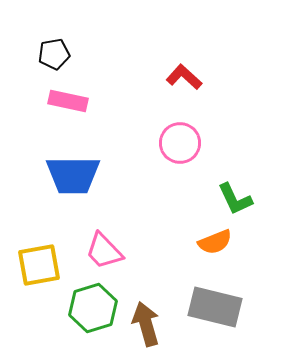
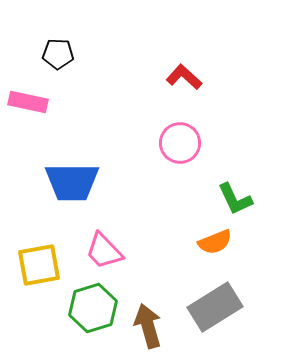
black pentagon: moved 4 px right; rotated 12 degrees clockwise
pink rectangle: moved 40 px left, 1 px down
blue trapezoid: moved 1 px left, 7 px down
gray rectangle: rotated 46 degrees counterclockwise
brown arrow: moved 2 px right, 2 px down
